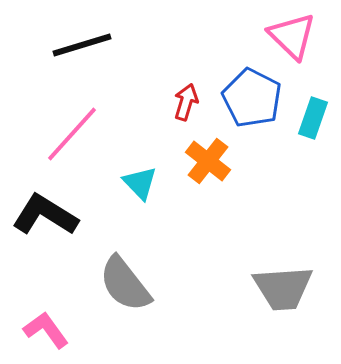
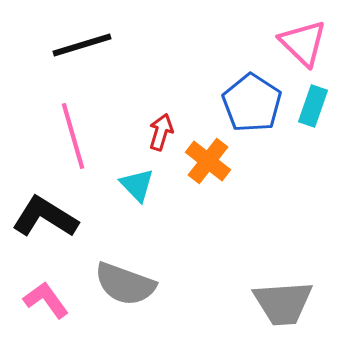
pink triangle: moved 11 px right, 7 px down
blue pentagon: moved 5 px down; rotated 6 degrees clockwise
red arrow: moved 25 px left, 30 px down
cyan rectangle: moved 12 px up
pink line: moved 1 px right, 2 px down; rotated 58 degrees counterclockwise
cyan triangle: moved 3 px left, 2 px down
black L-shape: moved 2 px down
gray semicircle: rotated 32 degrees counterclockwise
gray trapezoid: moved 15 px down
pink L-shape: moved 30 px up
